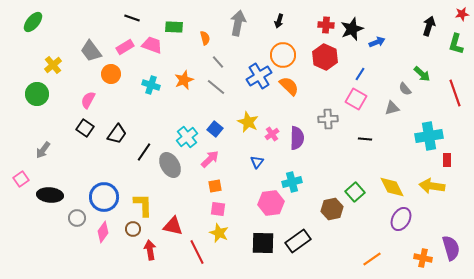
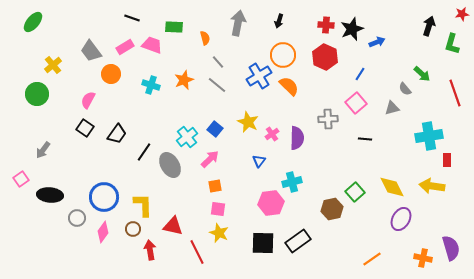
green L-shape at (456, 44): moved 4 px left
gray line at (216, 87): moved 1 px right, 2 px up
pink square at (356, 99): moved 4 px down; rotated 20 degrees clockwise
blue triangle at (257, 162): moved 2 px right, 1 px up
